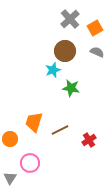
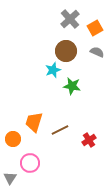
brown circle: moved 1 px right
green star: moved 1 px right, 2 px up
orange circle: moved 3 px right
